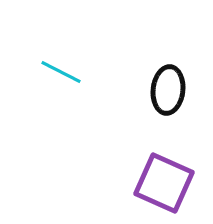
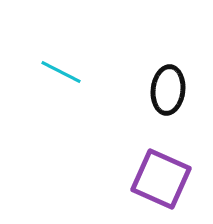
purple square: moved 3 px left, 4 px up
